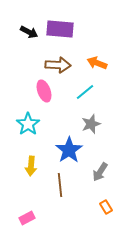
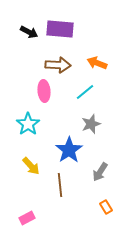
pink ellipse: rotated 15 degrees clockwise
yellow arrow: rotated 48 degrees counterclockwise
